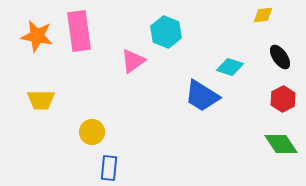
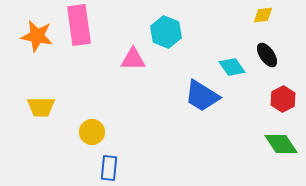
pink rectangle: moved 6 px up
black ellipse: moved 13 px left, 2 px up
pink triangle: moved 2 px up; rotated 36 degrees clockwise
cyan diamond: moved 2 px right; rotated 36 degrees clockwise
yellow trapezoid: moved 7 px down
